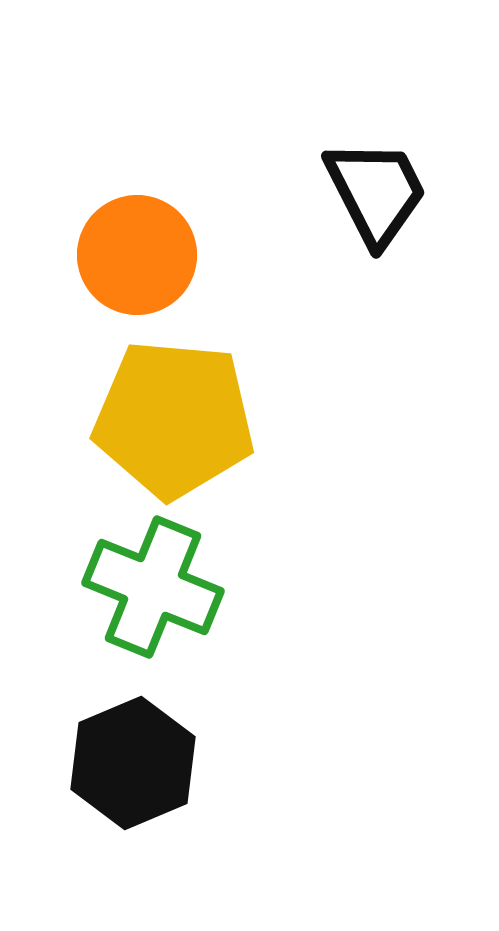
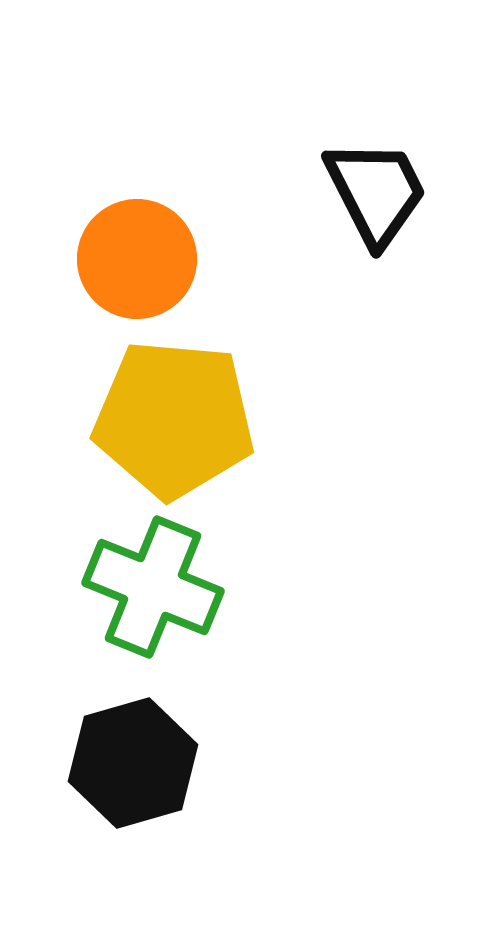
orange circle: moved 4 px down
black hexagon: rotated 7 degrees clockwise
